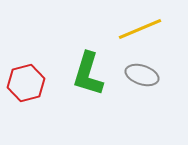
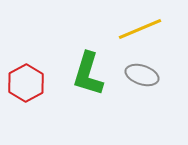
red hexagon: rotated 15 degrees counterclockwise
